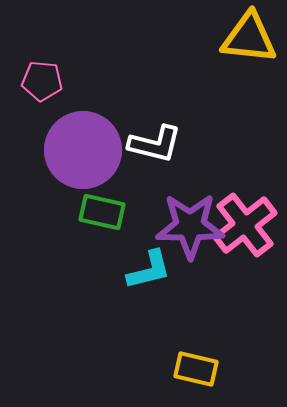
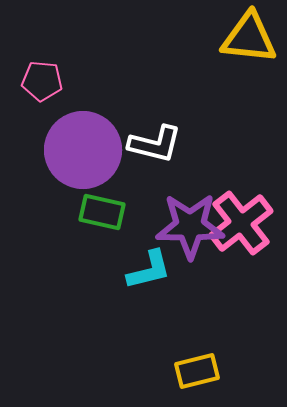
pink cross: moved 4 px left, 2 px up
yellow rectangle: moved 1 px right, 2 px down; rotated 27 degrees counterclockwise
